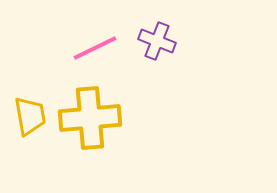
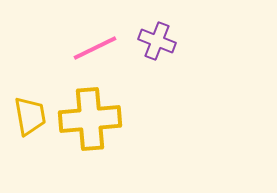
yellow cross: moved 1 px down
